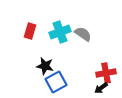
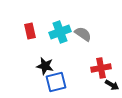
red rectangle: rotated 28 degrees counterclockwise
red cross: moved 5 px left, 5 px up
blue square: rotated 15 degrees clockwise
black arrow: moved 11 px right, 3 px up; rotated 112 degrees counterclockwise
